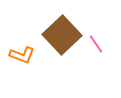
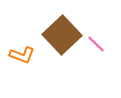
pink line: rotated 12 degrees counterclockwise
